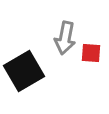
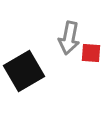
gray arrow: moved 4 px right
